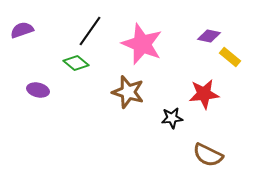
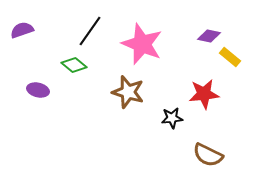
green diamond: moved 2 px left, 2 px down
